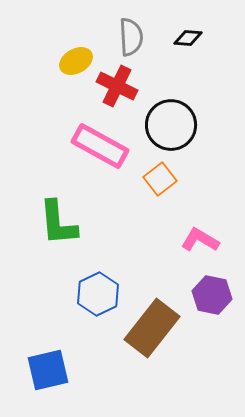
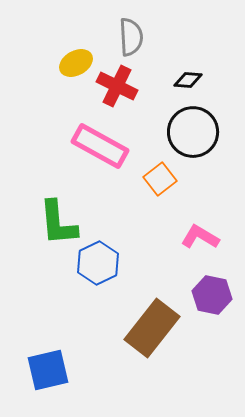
black diamond: moved 42 px down
yellow ellipse: moved 2 px down
black circle: moved 22 px right, 7 px down
pink L-shape: moved 3 px up
blue hexagon: moved 31 px up
